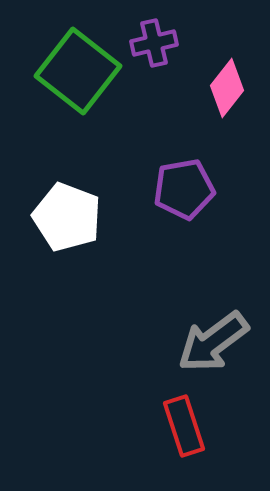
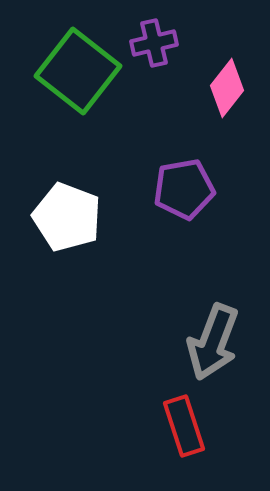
gray arrow: rotated 32 degrees counterclockwise
